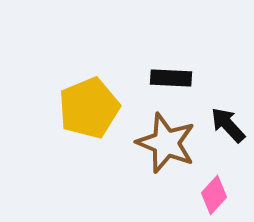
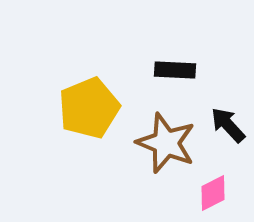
black rectangle: moved 4 px right, 8 px up
pink diamond: moved 1 px left, 2 px up; rotated 21 degrees clockwise
